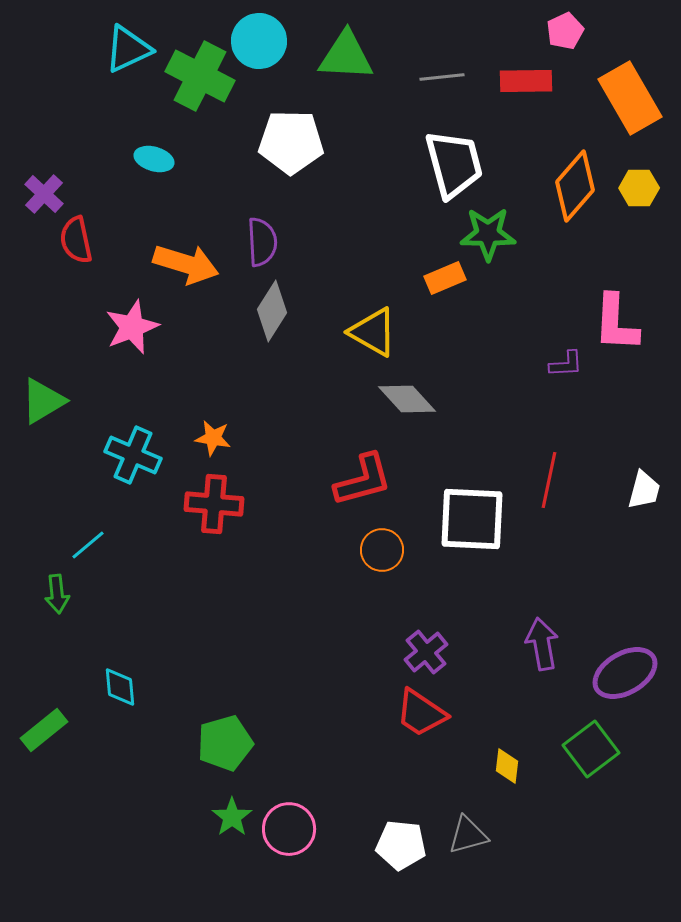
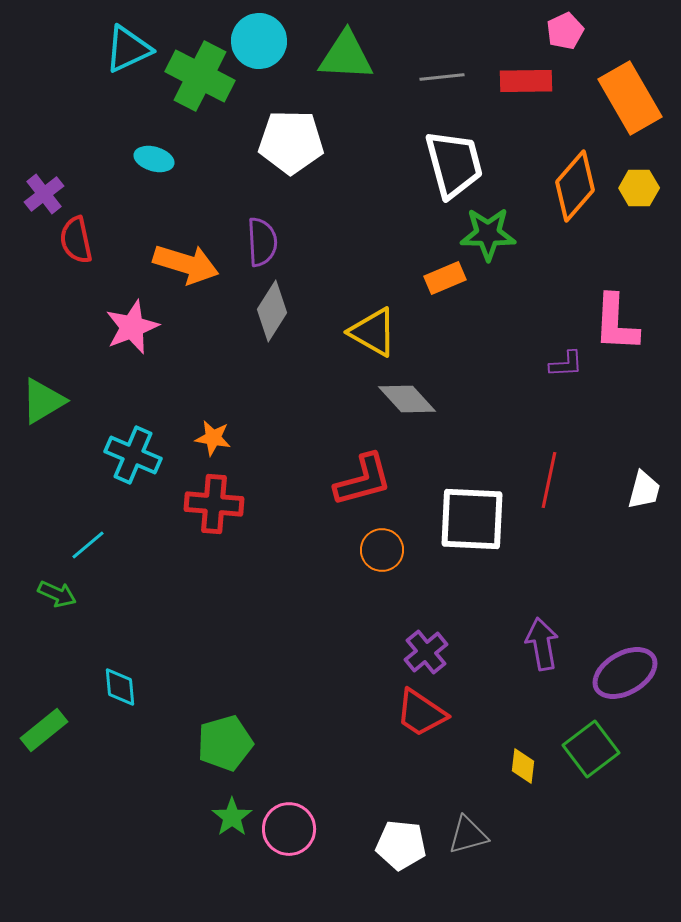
purple cross at (44, 194): rotated 9 degrees clockwise
green arrow at (57, 594): rotated 60 degrees counterclockwise
yellow diamond at (507, 766): moved 16 px right
